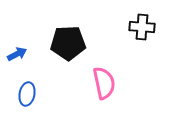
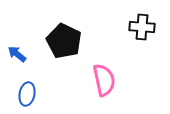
black pentagon: moved 4 px left, 2 px up; rotated 28 degrees clockwise
blue arrow: rotated 114 degrees counterclockwise
pink semicircle: moved 3 px up
